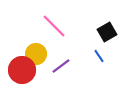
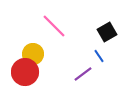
yellow circle: moved 3 px left
purple line: moved 22 px right, 8 px down
red circle: moved 3 px right, 2 px down
